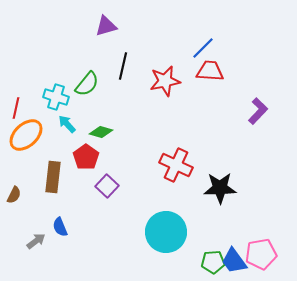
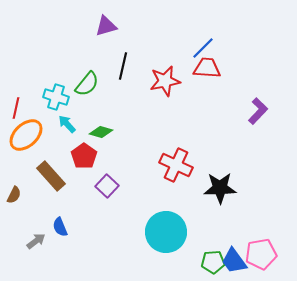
red trapezoid: moved 3 px left, 3 px up
red pentagon: moved 2 px left, 1 px up
brown rectangle: moved 2 px left, 1 px up; rotated 48 degrees counterclockwise
